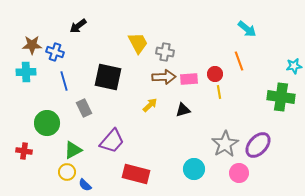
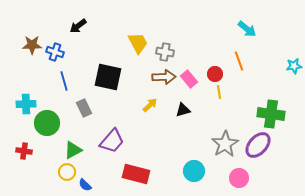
cyan cross: moved 32 px down
pink rectangle: rotated 54 degrees clockwise
green cross: moved 10 px left, 17 px down
cyan circle: moved 2 px down
pink circle: moved 5 px down
